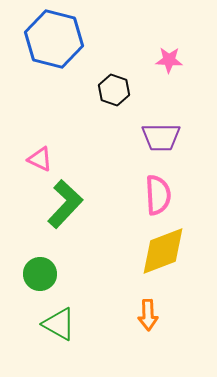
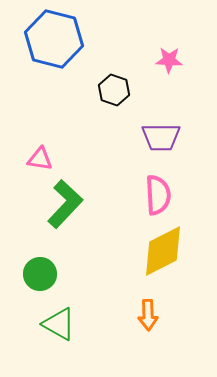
pink triangle: rotated 16 degrees counterclockwise
yellow diamond: rotated 6 degrees counterclockwise
